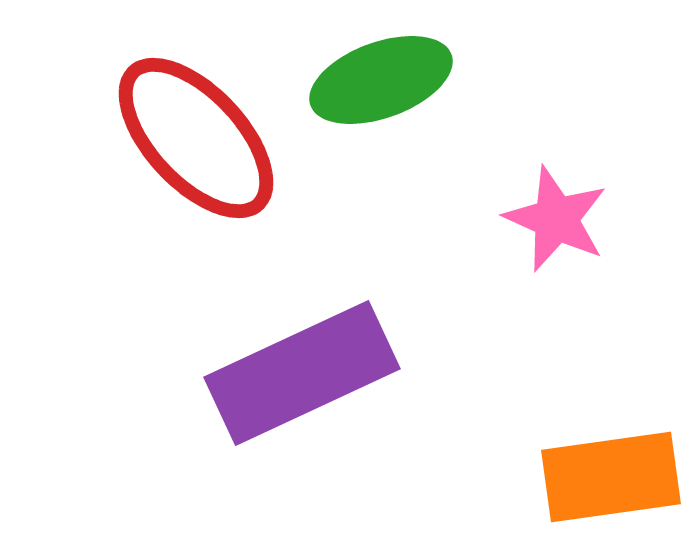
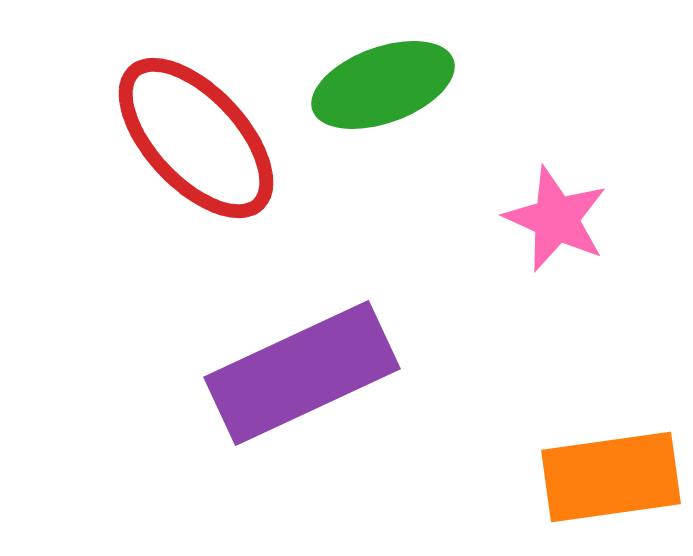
green ellipse: moved 2 px right, 5 px down
